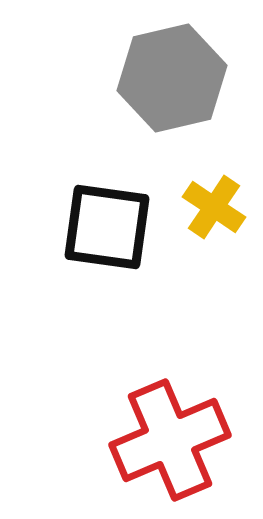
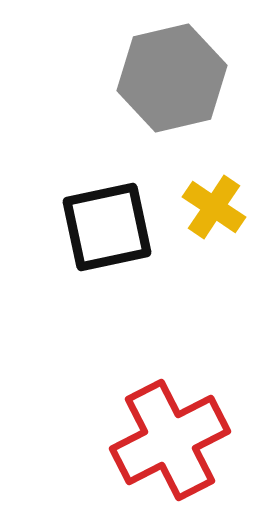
black square: rotated 20 degrees counterclockwise
red cross: rotated 4 degrees counterclockwise
